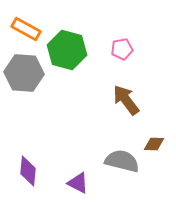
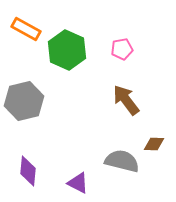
green hexagon: rotated 9 degrees clockwise
gray hexagon: moved 28 px down; rotated 18 degrees counterclockwise
